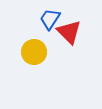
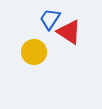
red triangle: rotated 12 degrees counterclockwise
